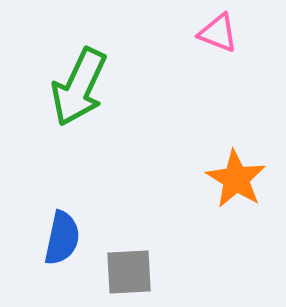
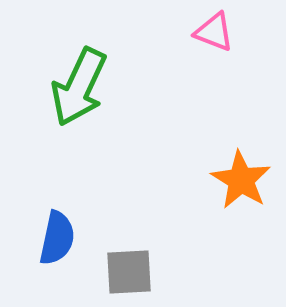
pink triangle: moved 4 px left, 1 px up
orange star: moved 5 px right, 1 px down
blue semicircle: moved 5 px left
